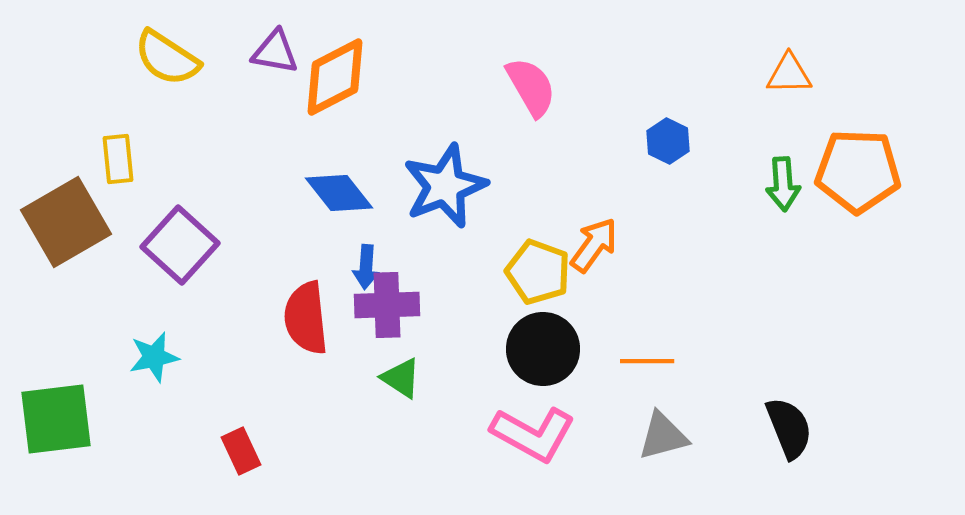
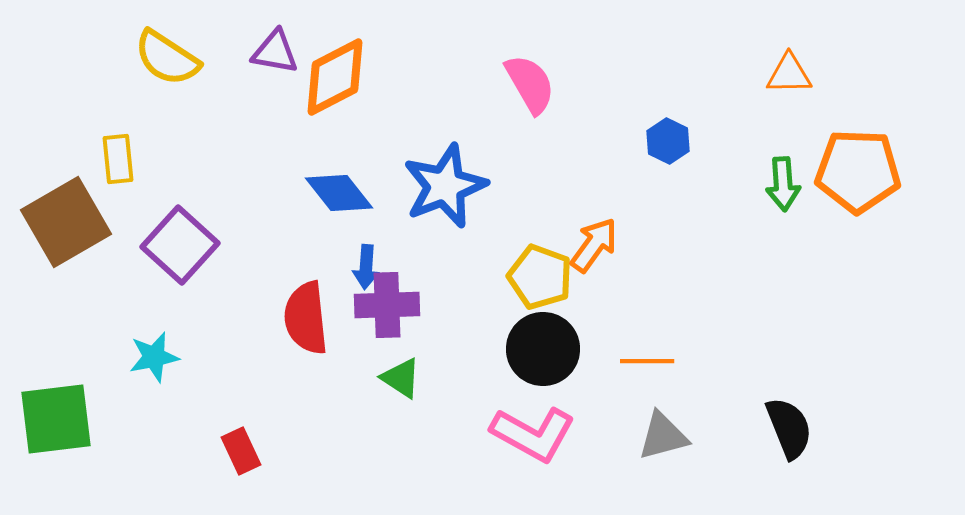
pink semicircle: moved 1 px left, 3 px up
yellow pentagon: moved 2 px right, 5 px down
